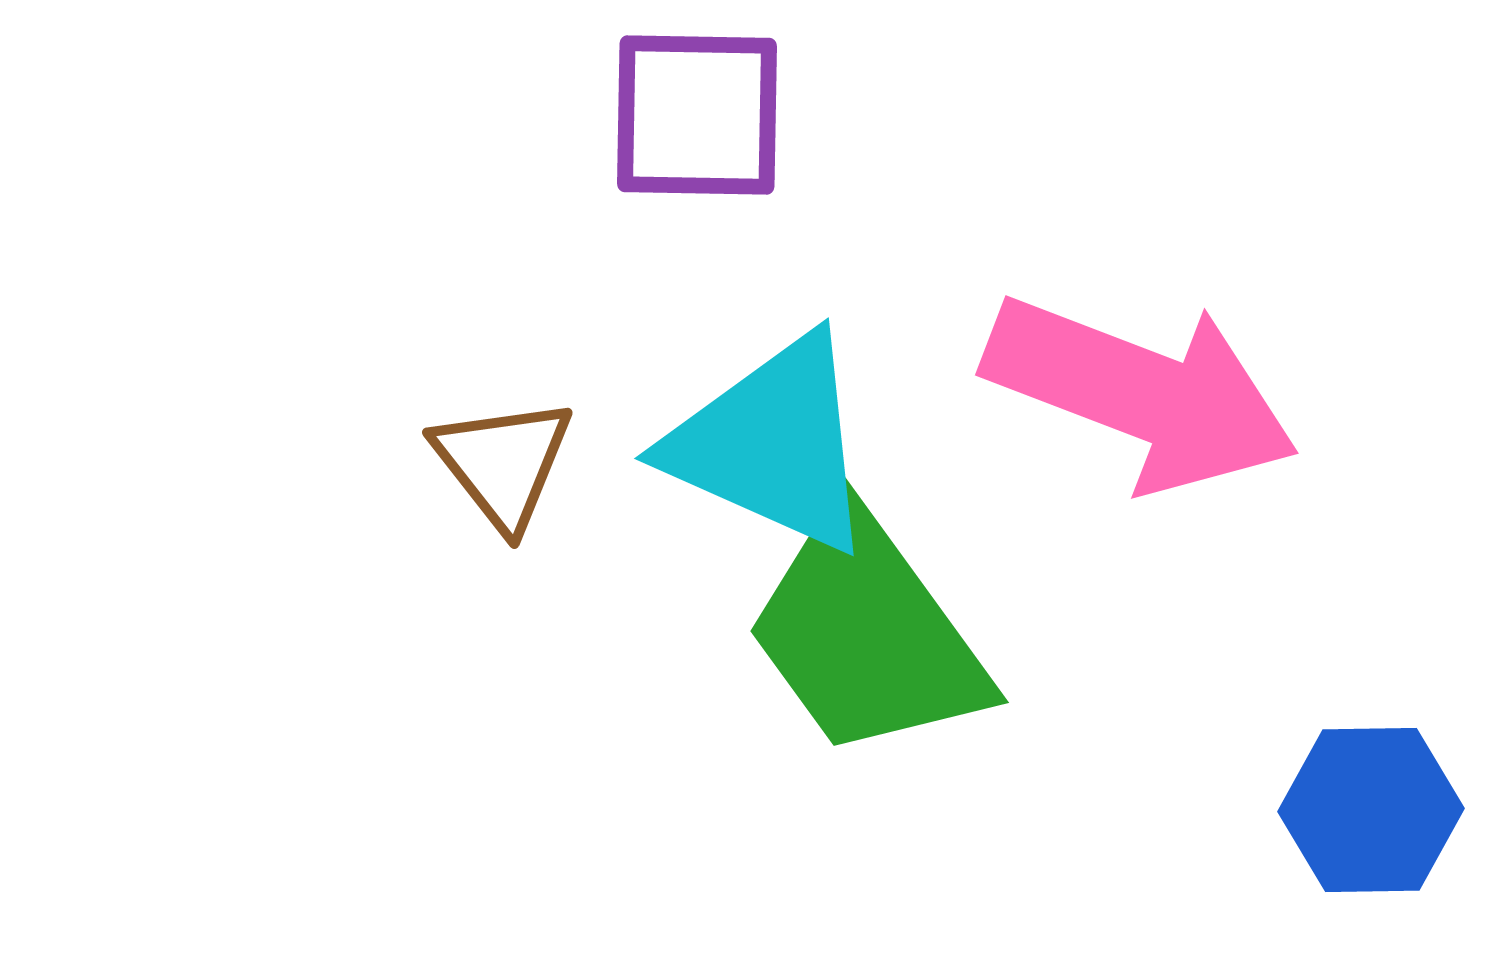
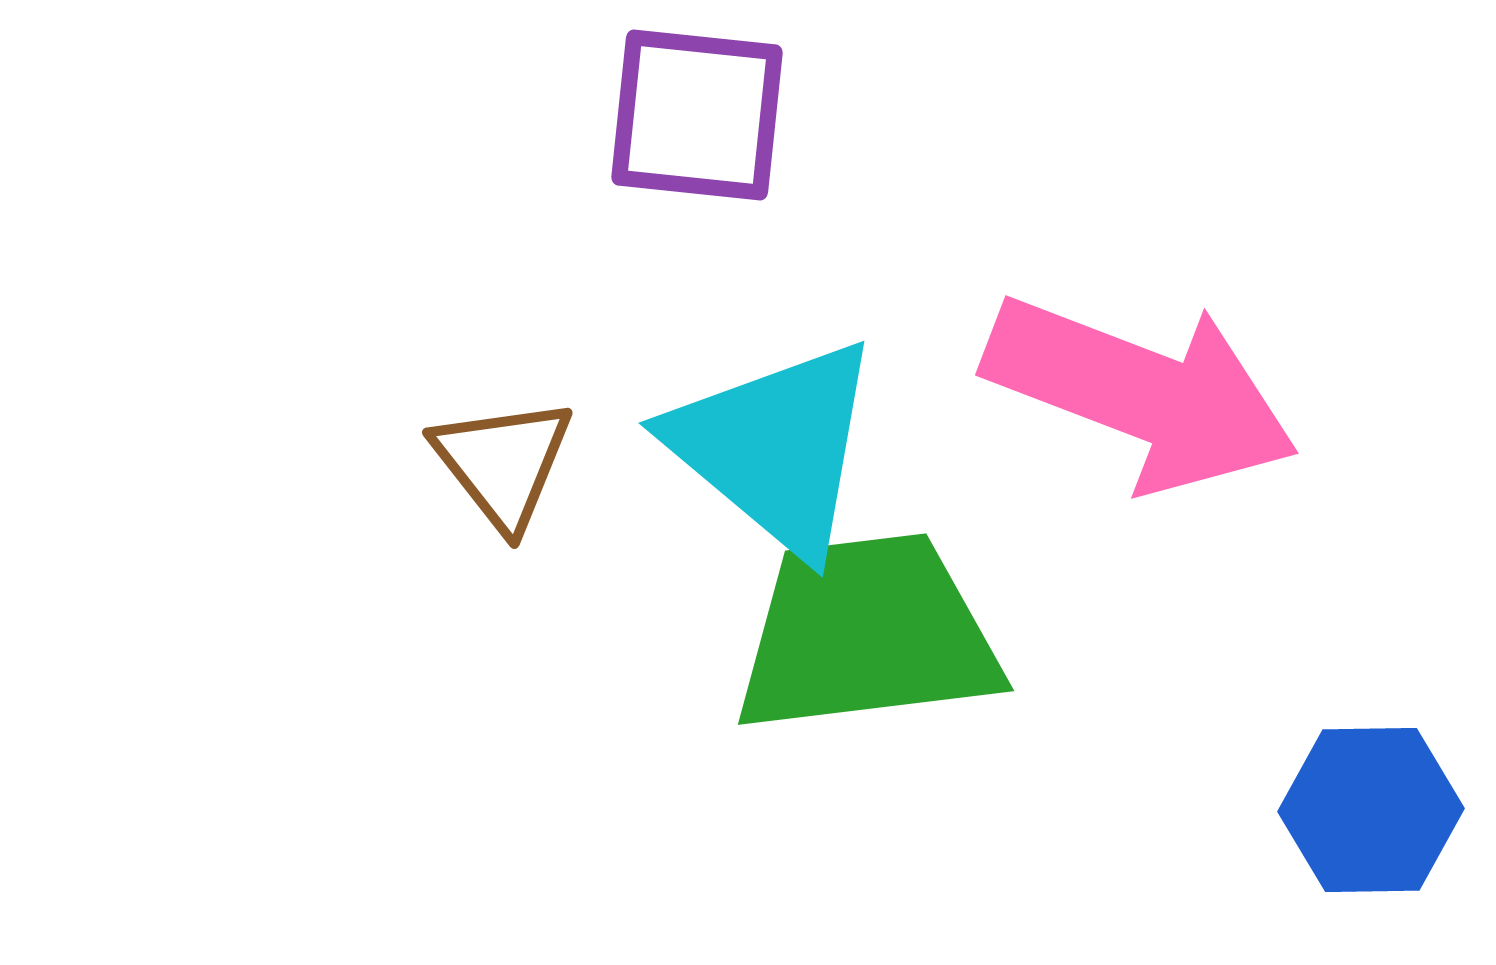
purple square: rotated 5 degrees clockwise
cyan triangle: moved 3 px right, 3 px down; rotated 16 degrees clockwise
green trapezoid: rotated 119 degrees clockwise
